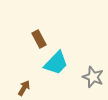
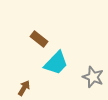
brown rectangle: rotated 24 degrees counterclockwise
